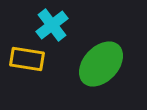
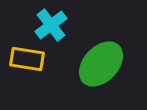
cyan cross: moved 1 px left
